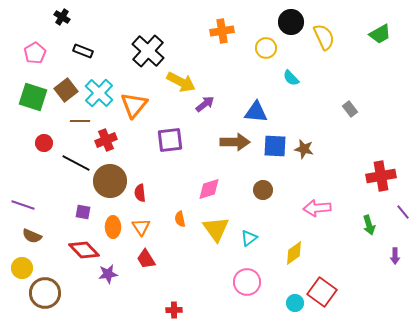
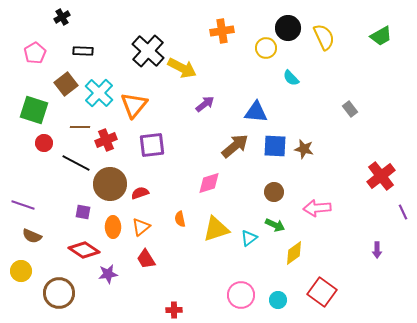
black cross at (62, 17): rotated 28 degrees clockwise
black circle at (291, 22): moved 3 px left, 6 px down
green trapezoid at (380, 34): moved 1 px right, 2 px down
black rectangle at (83, 51): rotated 18 degrees counterclockwise
yellow arrow at (181, 82): moved 1 px right, 14 px up
brown square at (66, 90): moved 6 px up
green square at (33, 97): moved 1 px right, 13 px down
brown line at (80, 121): moved 6 px down
purple square at (170, 140): moved 18 px left, 5 px down
brown arrow at (235, 142): moved 4 px down; rotated 40 degrees counterclockwise
red cross at (381, 176): rotated 28 degrees counterclockwise
brown circle at (110, 181): moved 3 px down
pink diamond at (209, 189): moved 6 px up
brown circle at (263, 190): moved 11 px right, 2 px down
red semicircle at (140, 193): rotated 78 degrees clockwise
purple line at (403, 212): rotated 14 degrees clockwise
green arrow at (369, 225): moved 94 px left; rotated 48 degrees counterclockwise
orange triangle at (141, 227): rotated 24 degrees clockwise
yellow triangle at (216, 229): rotated 48 degrees clockwise
red diamond at (84, 250): rotated 12 degrees counterclockwise
purple arrow at (395, 256): moved 18 px left, 6 px up
yellow circle at (22, 268): moved 1 px left, 3 px down
pink circle at (247, 282): moved 6 px left, 13 px down
brown circle at (45, 293): moved 14 px right
cyan circle at (295, 303): moved 17 px left, 3 px up
